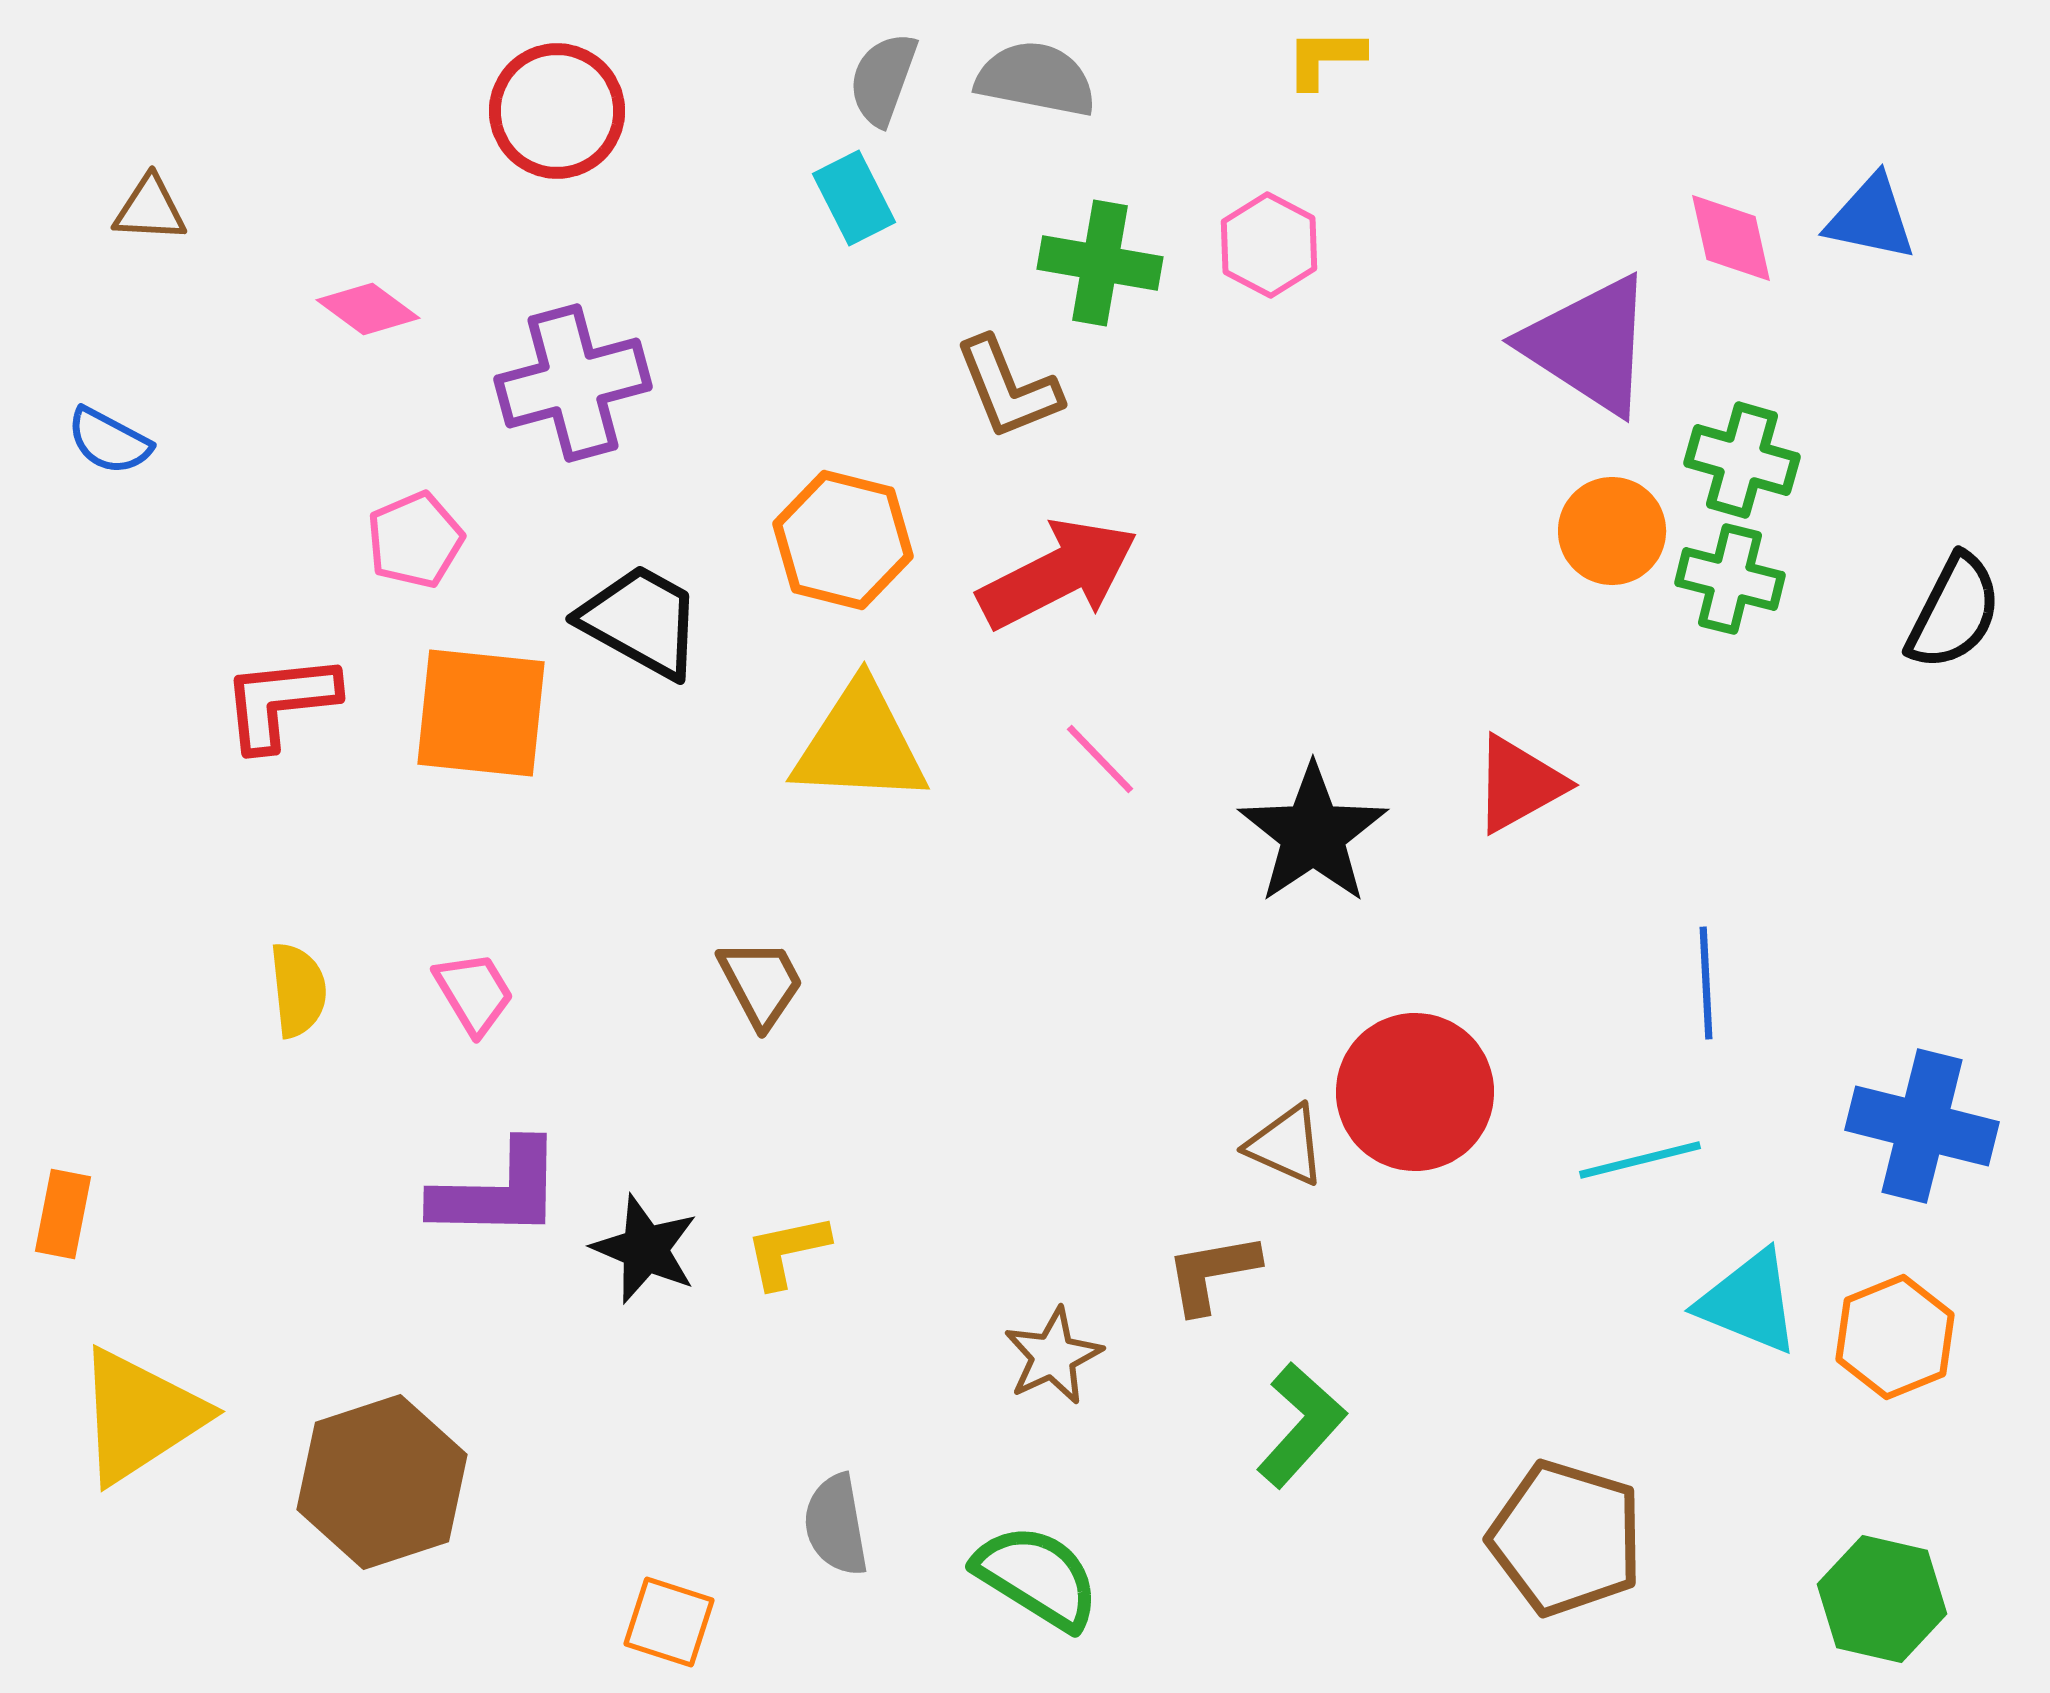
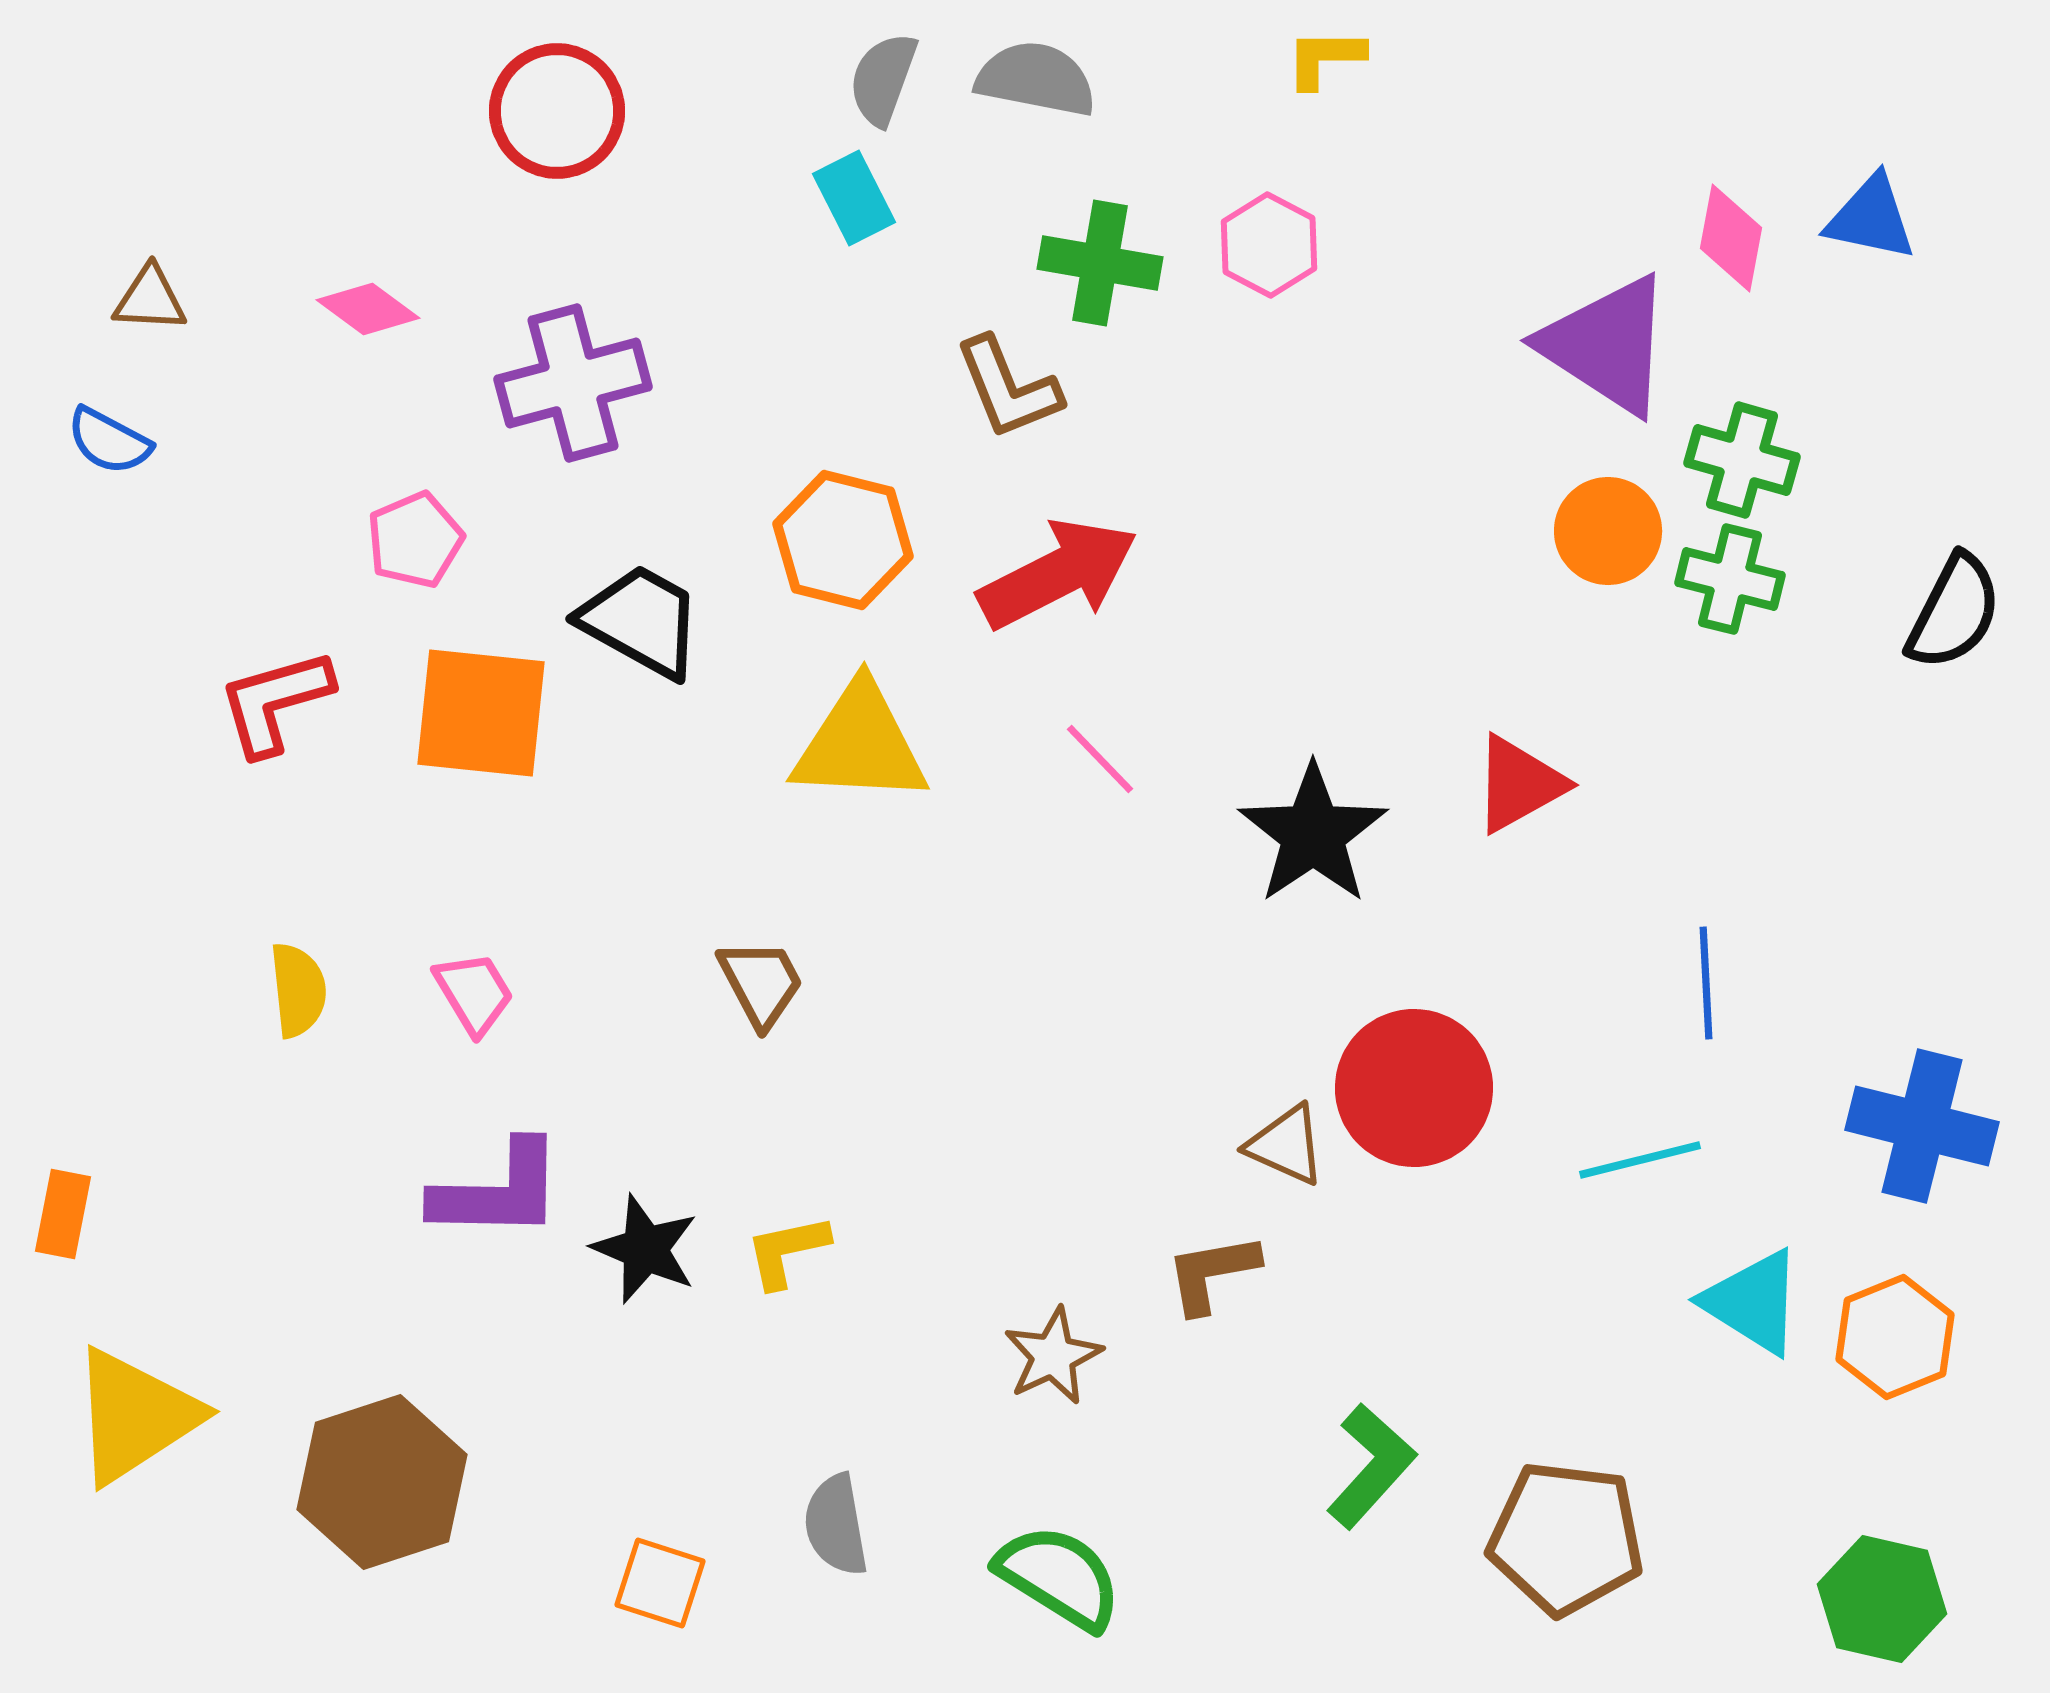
brown triangle at (150, 209): moved 90 px down
pink diamond at (1731, 238): rotated 23 degrees clockwise
purple triangle at (1589, 345): moved 18 px right
orange circle at (1612, 531): moved 4 px left
red L-shape at (280, 702): moved 5 px left; rotated 10 degrees counterclockwise
red circle at (1415, 1092): moved 1 px left, 4 px up
cyan triangle at (1749, 1302): moved 4 px right; rotated 10 degrees clockwise
yellow triangle at (140, 1416): moved 5 px left
green L-shape at (1301, 1425): moved 70 px right, 41 px down
brown pentagon at (1566, 1538): rotated 10 degrees counterclockwise
green semicircle at (1037, 1577): moved 22 px right
orange square at (669, 1622): moved 9 px left, 39 px up
